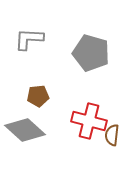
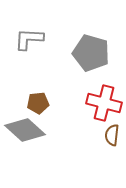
brown pentagon: moved 7 px down
red cross: moved 15 px right, 18 px up
